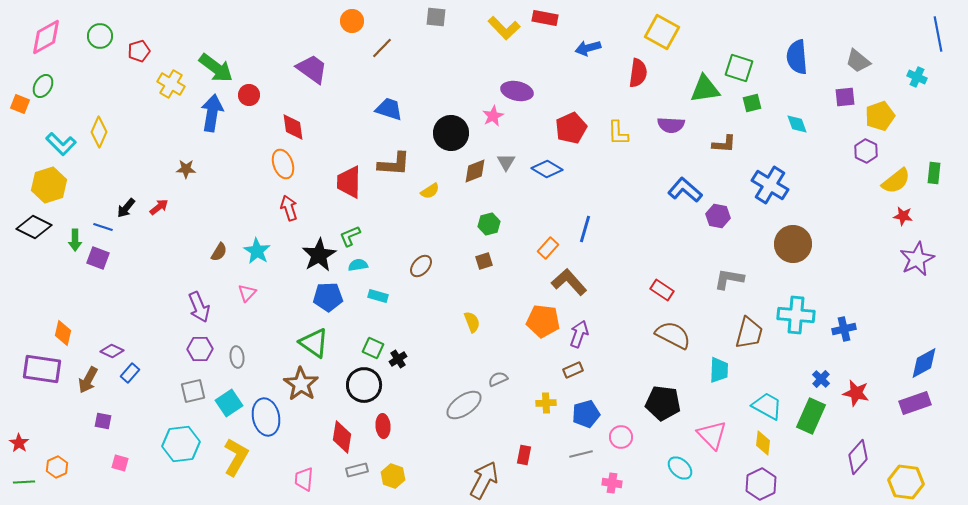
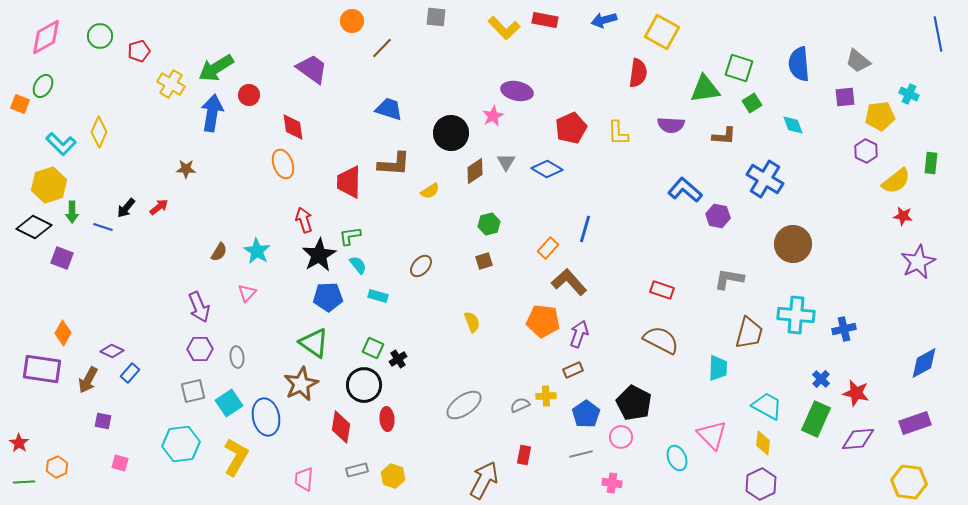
red rectangle at (545, 18): moved 2 px down
blue arrow at (588, 48): moved 16 px right, 28 px up
blue semicircle at (797, 57): moved 2 px right, 7 px down
green arrow at (216, 68): rotated 111 degrees clockwise
cyan cross at (917, 77): moved 8 px left, 17 px down
green square at (752, 103): rotated 18 degrees counterclockwise
yellow pentagon at (880, 116): rotated 12 degrees clockwise
cyan diamond at (797, 124): moved 4 px left, 1 px down
brown L-shape at (724, 144): moved 8 px up
brown diamond at (475, 171): rotated 12 degrees counterclockwise
green rectangle at (934, 173): moved 3 px left, 10 px up
blue cross at (770, 185): moved 5 px left, 6 px up
red arrow at (289, 208): moved 15 px right, 12 px down
green L-shape at (350, 236): rotated 15 degrees clockwise
green arrow at (75, 240): moved 3 px left, 28 px up
purple square at (98, 258): moved 36 px left
purple star at (917, 259): moved 1 px right, 3 px down
cyan semicircle at (358, 265): rotated 60 degrees clockwise
red rectangle at (662, 290): rotated 15 degrees counterclockwise
orange diamond at (63, 333): rotated 15 degrees clockwise
brown semicircle at (673, 335): moved 12 px left, 5 px down
cyan trapezoid at (719, 370): moved 1 px left, 2 px up
gray semicircle at (498, 379): moved 22 px right, 26 px down
brown star at (301, 384): rotated 12 degrees clockwise
yellow cross at (546, 403): moved 7 px up
black pentagon at (663, 403): moved 29 px left; rotated 20 degrees clockwise
purple rectangle at (915, 403): moved 20 px down
blue pentagon at (586, 414): rotated 20 degrees counterclockwise
green rectangle at (811, 416): moved 5 px right, 3 px down
red ellipse at (383, 426): moved 4 px right, 7 px up
red diamond at (342, 437): moved 1 px left, 10 px up
purple diamond at (858, 457): moved 18 px up; rotated 44 degrees clockwise
cyan ellipse at (680, 468): moved 3 px left, 10 px up; rotated 25 degrees clockwise
yellow hexagon at (906, 482): moved 3 px right
